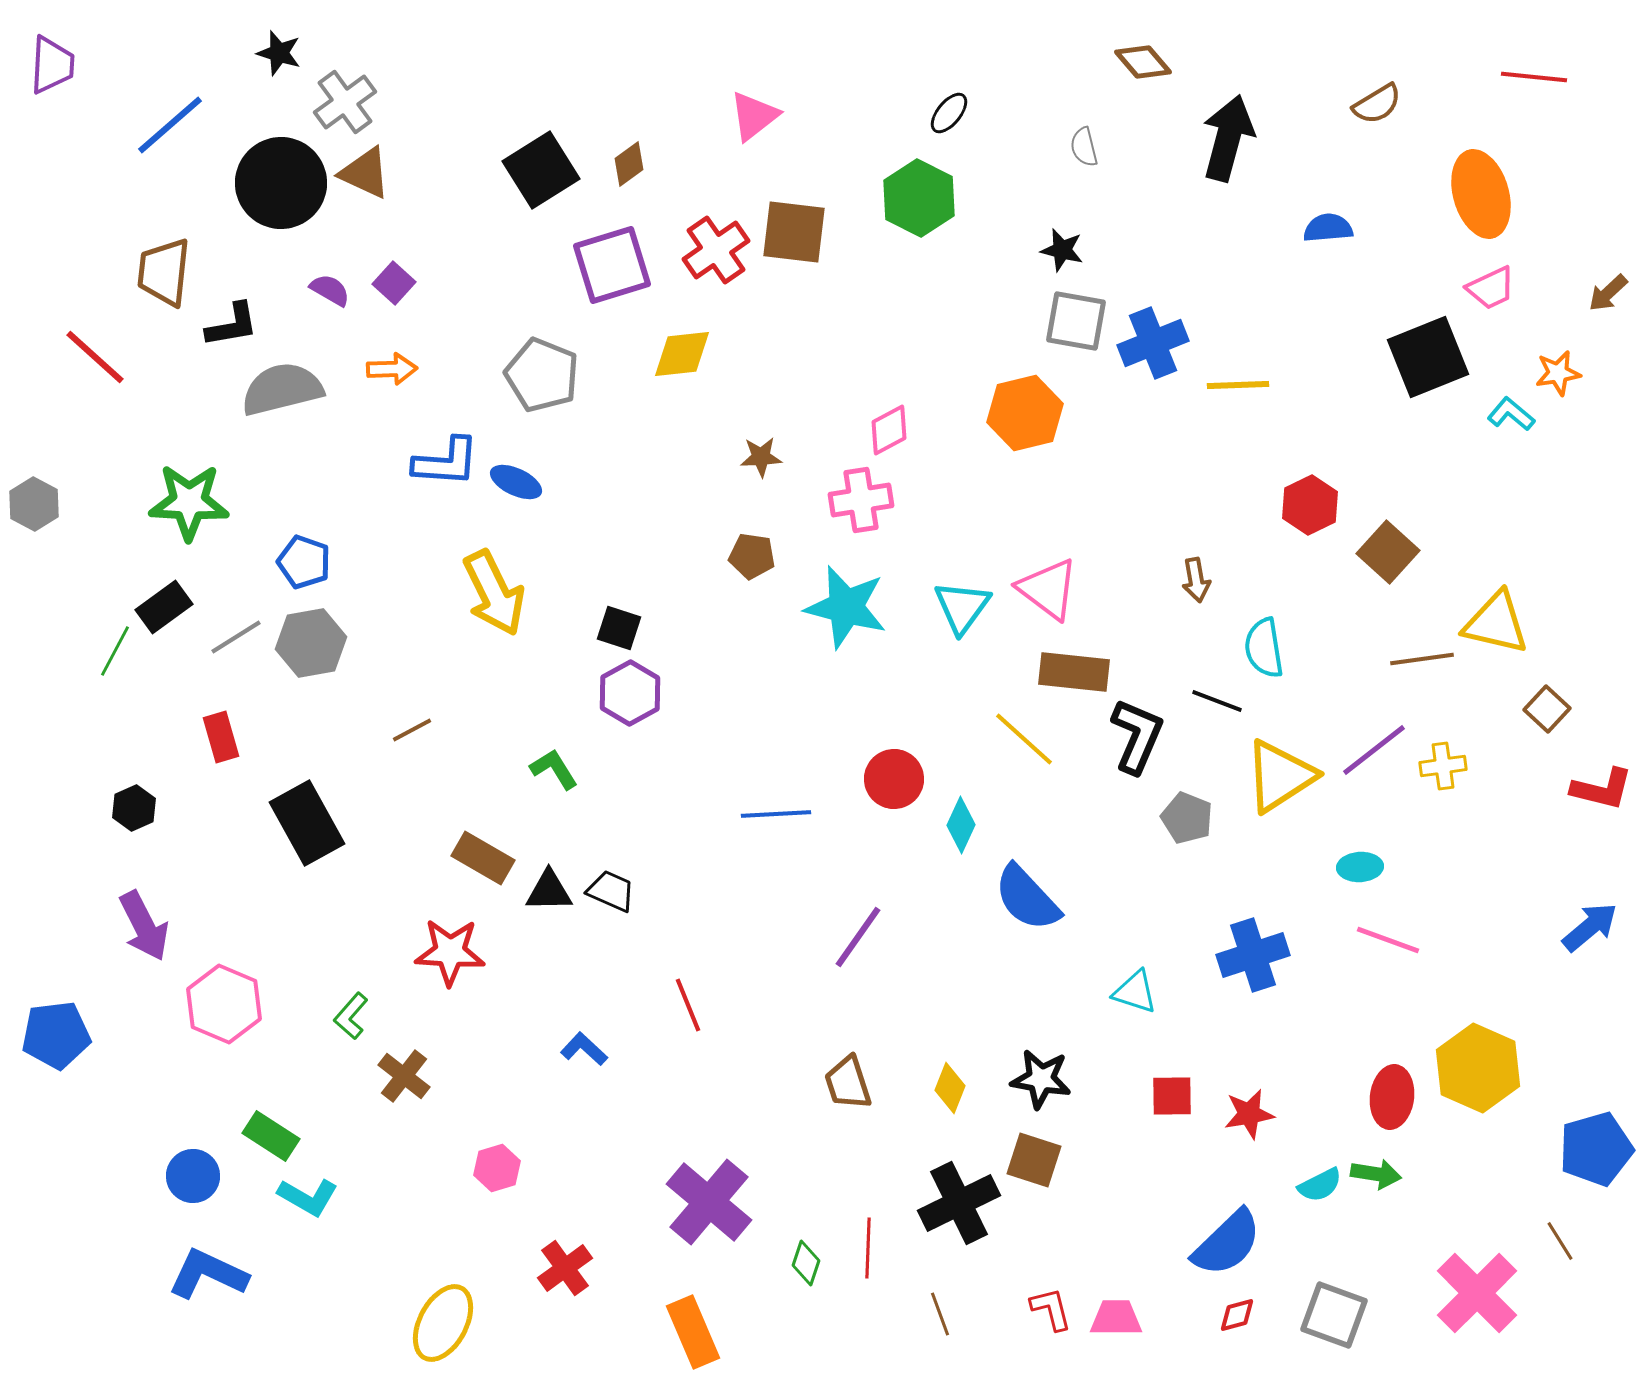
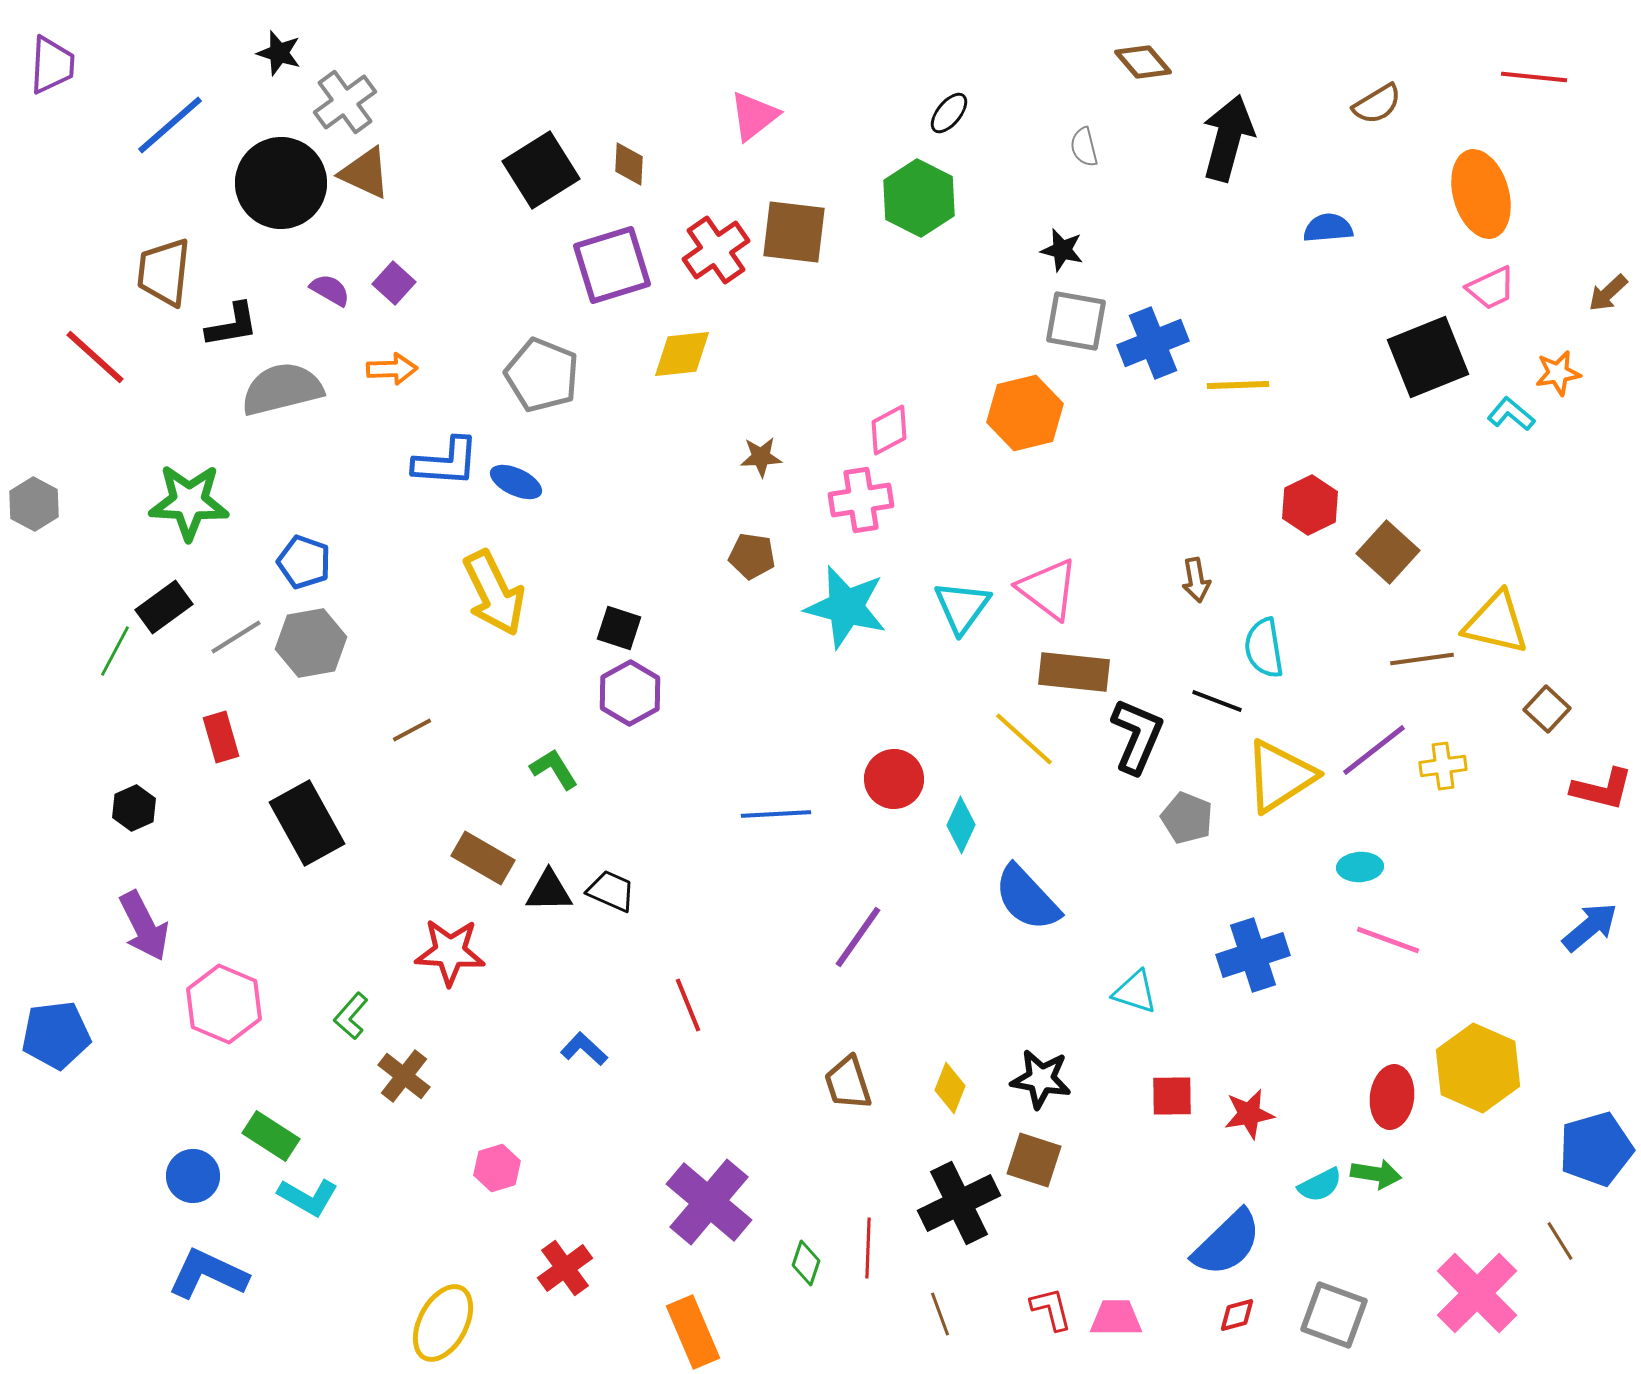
brown diamond at (629, 164): rotated 51 degrees counterclockwise
